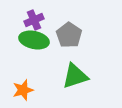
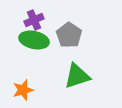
green triangle: moved 2 px right
